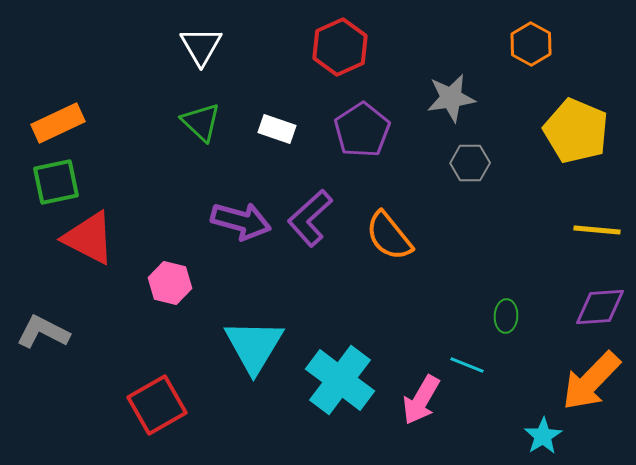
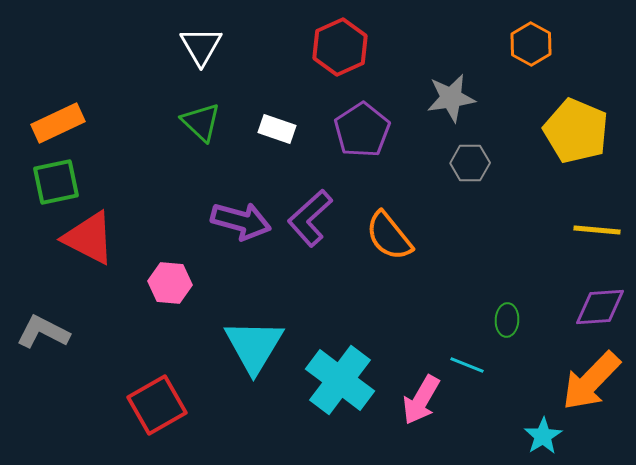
pink hexagon: rotated 9 degrees counterclockwise
green ellipse: moved 1 px right, 4 px down
